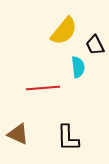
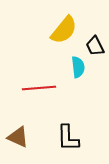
yellow semicircle: moved 1 px up
black trapezoid: moved 1 px down
red line: moved 4 px left
brown triangle: moved 3 px down
